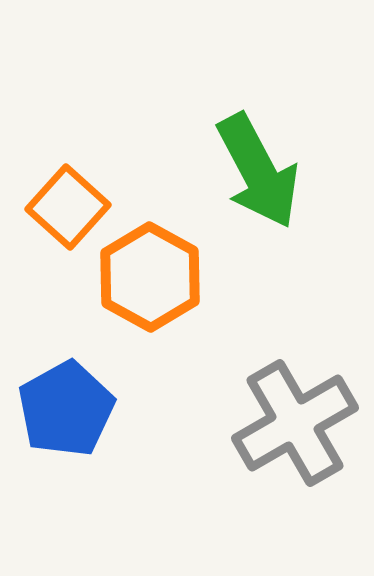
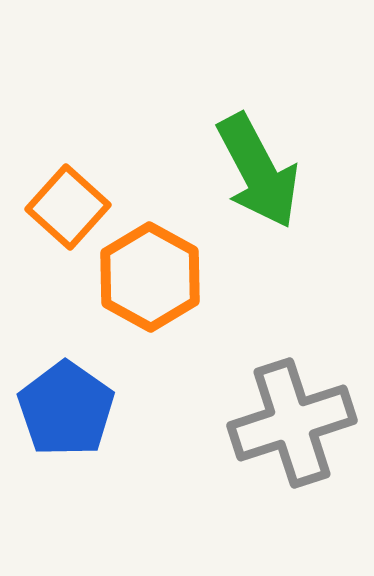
blue pentagon: rotated 8 degrees counterclockwise
gray cross: moved 3 px left; rotated 12 degrees clockwise
